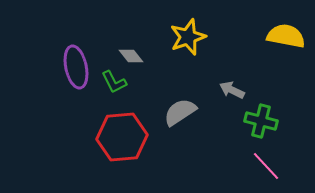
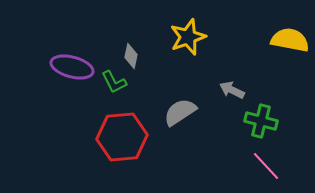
yellow semicircle: moved 4 px right, 4 px down
gray diamond: rotated 50 degrees clockwise
purple ellipse: moved 4 px left; rotated 63 degrees counterclockwise
